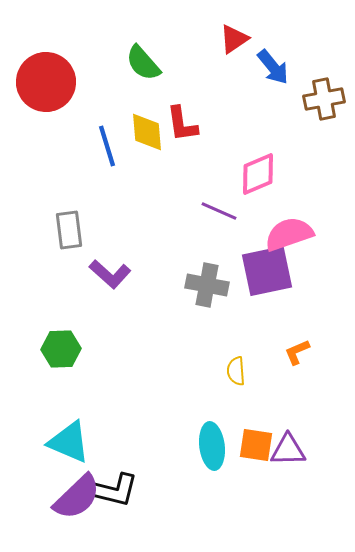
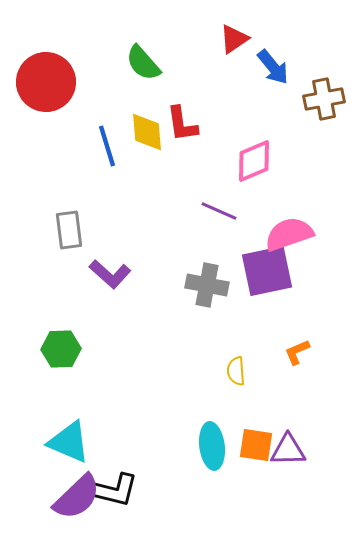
pink diamond: moved 4 px left, 13 px up
